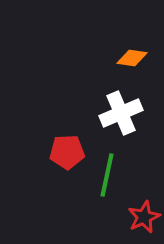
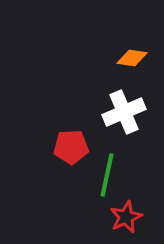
white cross: moved 3 px right, 1 px up
red pentagon: moved 4 px right, 5 px up
red star: moved 18 px left
